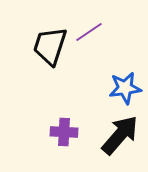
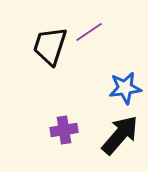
purple cross: moved 2 px up; rotated 12 degrees counterclockwise
